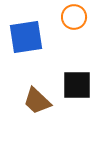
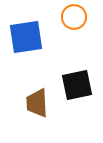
black square: rotated 12 degrees counterclockwise
brown trapezoid: moved 2 px down; rotated 44 degrees clockwise
